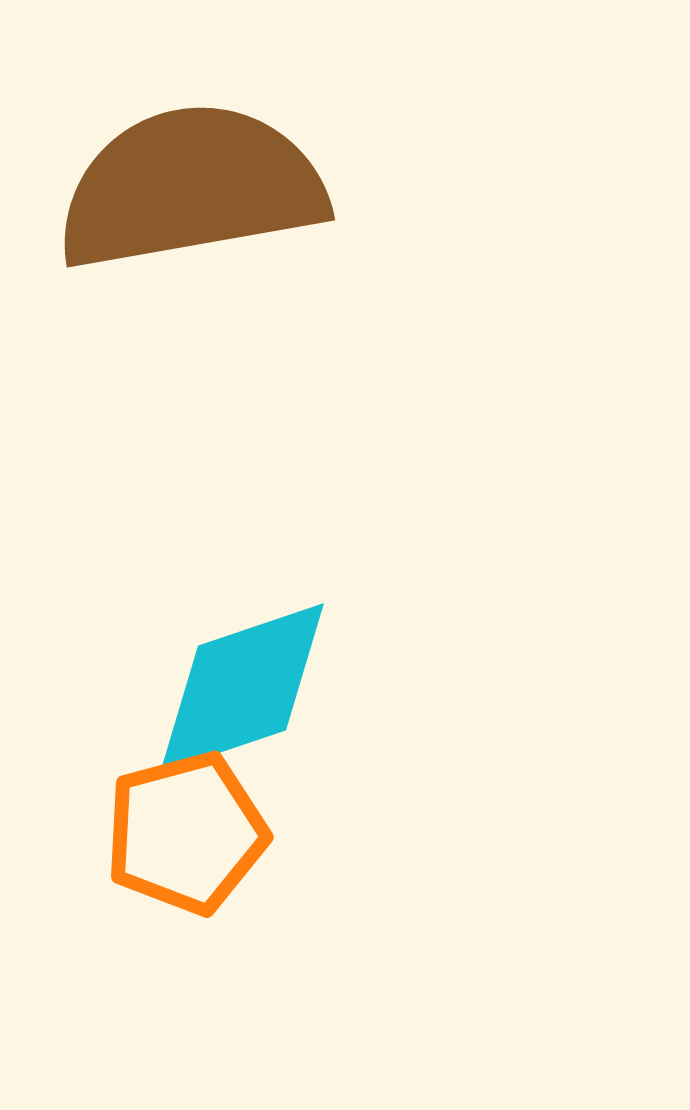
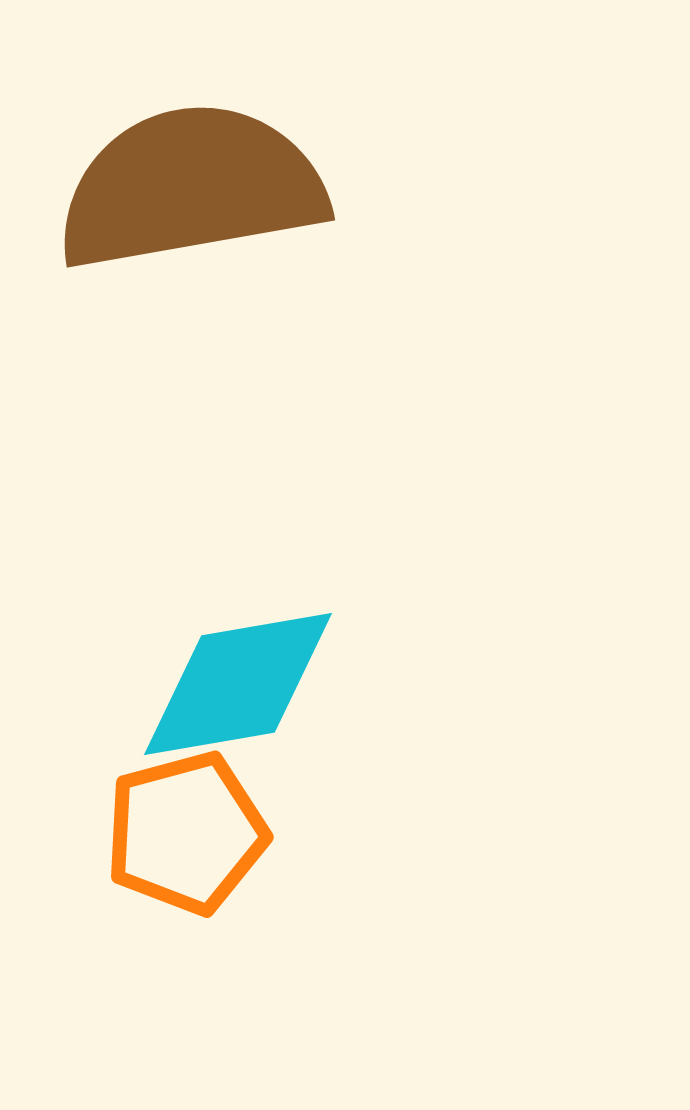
cyan diamond: moved 4 px left, 4 px up; rotated 9 degrees clockwise
